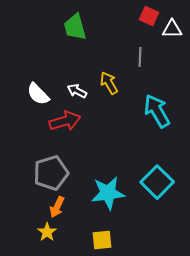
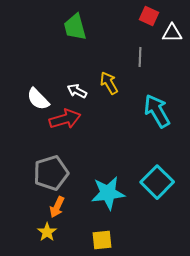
white triangle: moved 4 px down
white semicircle: moved 5 px down
red arrow: moved 2 px up
